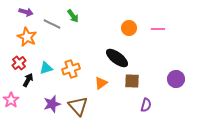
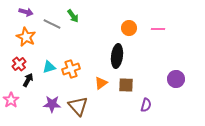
orange star: moved 1 px left
black ellipse: moved 2 px up; rotated 60 degrees clockwise
red cross: moved 1 px down
cyan triangle: moved 3 px right, 1 px up
brown square: moved 6 px left, 4 px down
purple star: rotated 18 degrees clockwise
